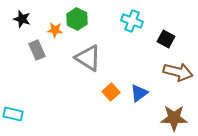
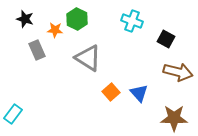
black star: moved 3 px right
blue triangle: rotated 36 degrees counterclockwise
cyan rectangle: rotated 66 degrees counterclockwise
